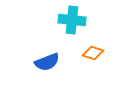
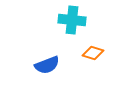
blue semicircle: moved 3 px down
